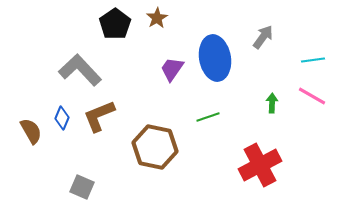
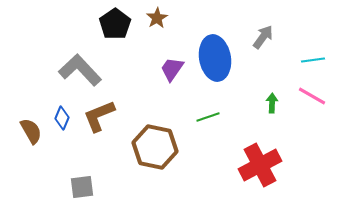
gray square: rotated 30 degrees counterclockwise
